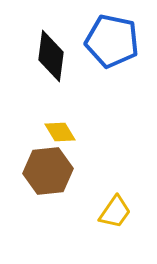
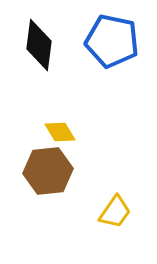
black diamond: moved 12 px left, 11 px up
